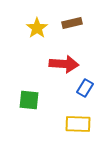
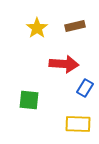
brown rectangle: moved 3 px right, 3 px down
